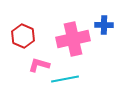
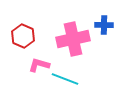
cyan line: rotated 32 degrees clockwise
